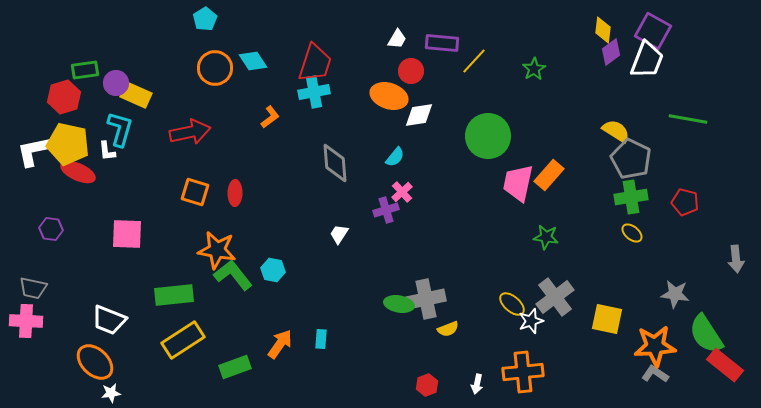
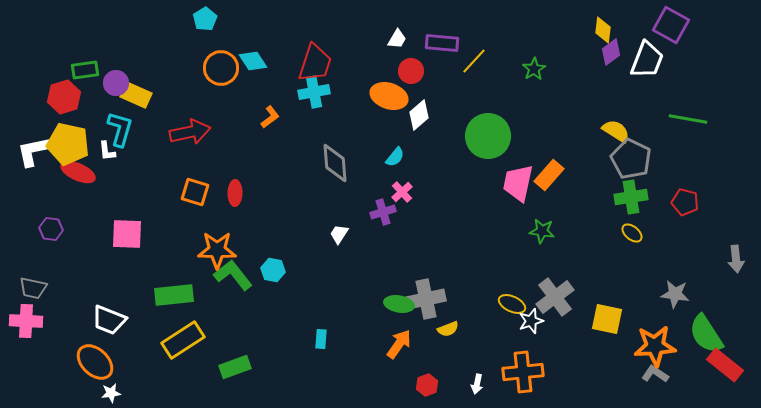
purple square at (653, 31): moved 18 px right, 6 px up
orange circle at (215, 68): moved 6 px right
white diamond at (419, 115): rotated 32 degrees counterclockwise
purple cross at (386, 210): moved 3 px left, 2 px down
green star at (546, 237): moved 4 px left, 6 px up
orange star at (217, 250): rotated 9 degrees counterclockwise
yellow ellipse at (512, 304): rotated 16 degrees counterclockwise
orange arrow at (280, 344): moved 119 px right
